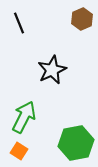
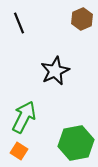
black star: moved 3 px right, 1 px down
